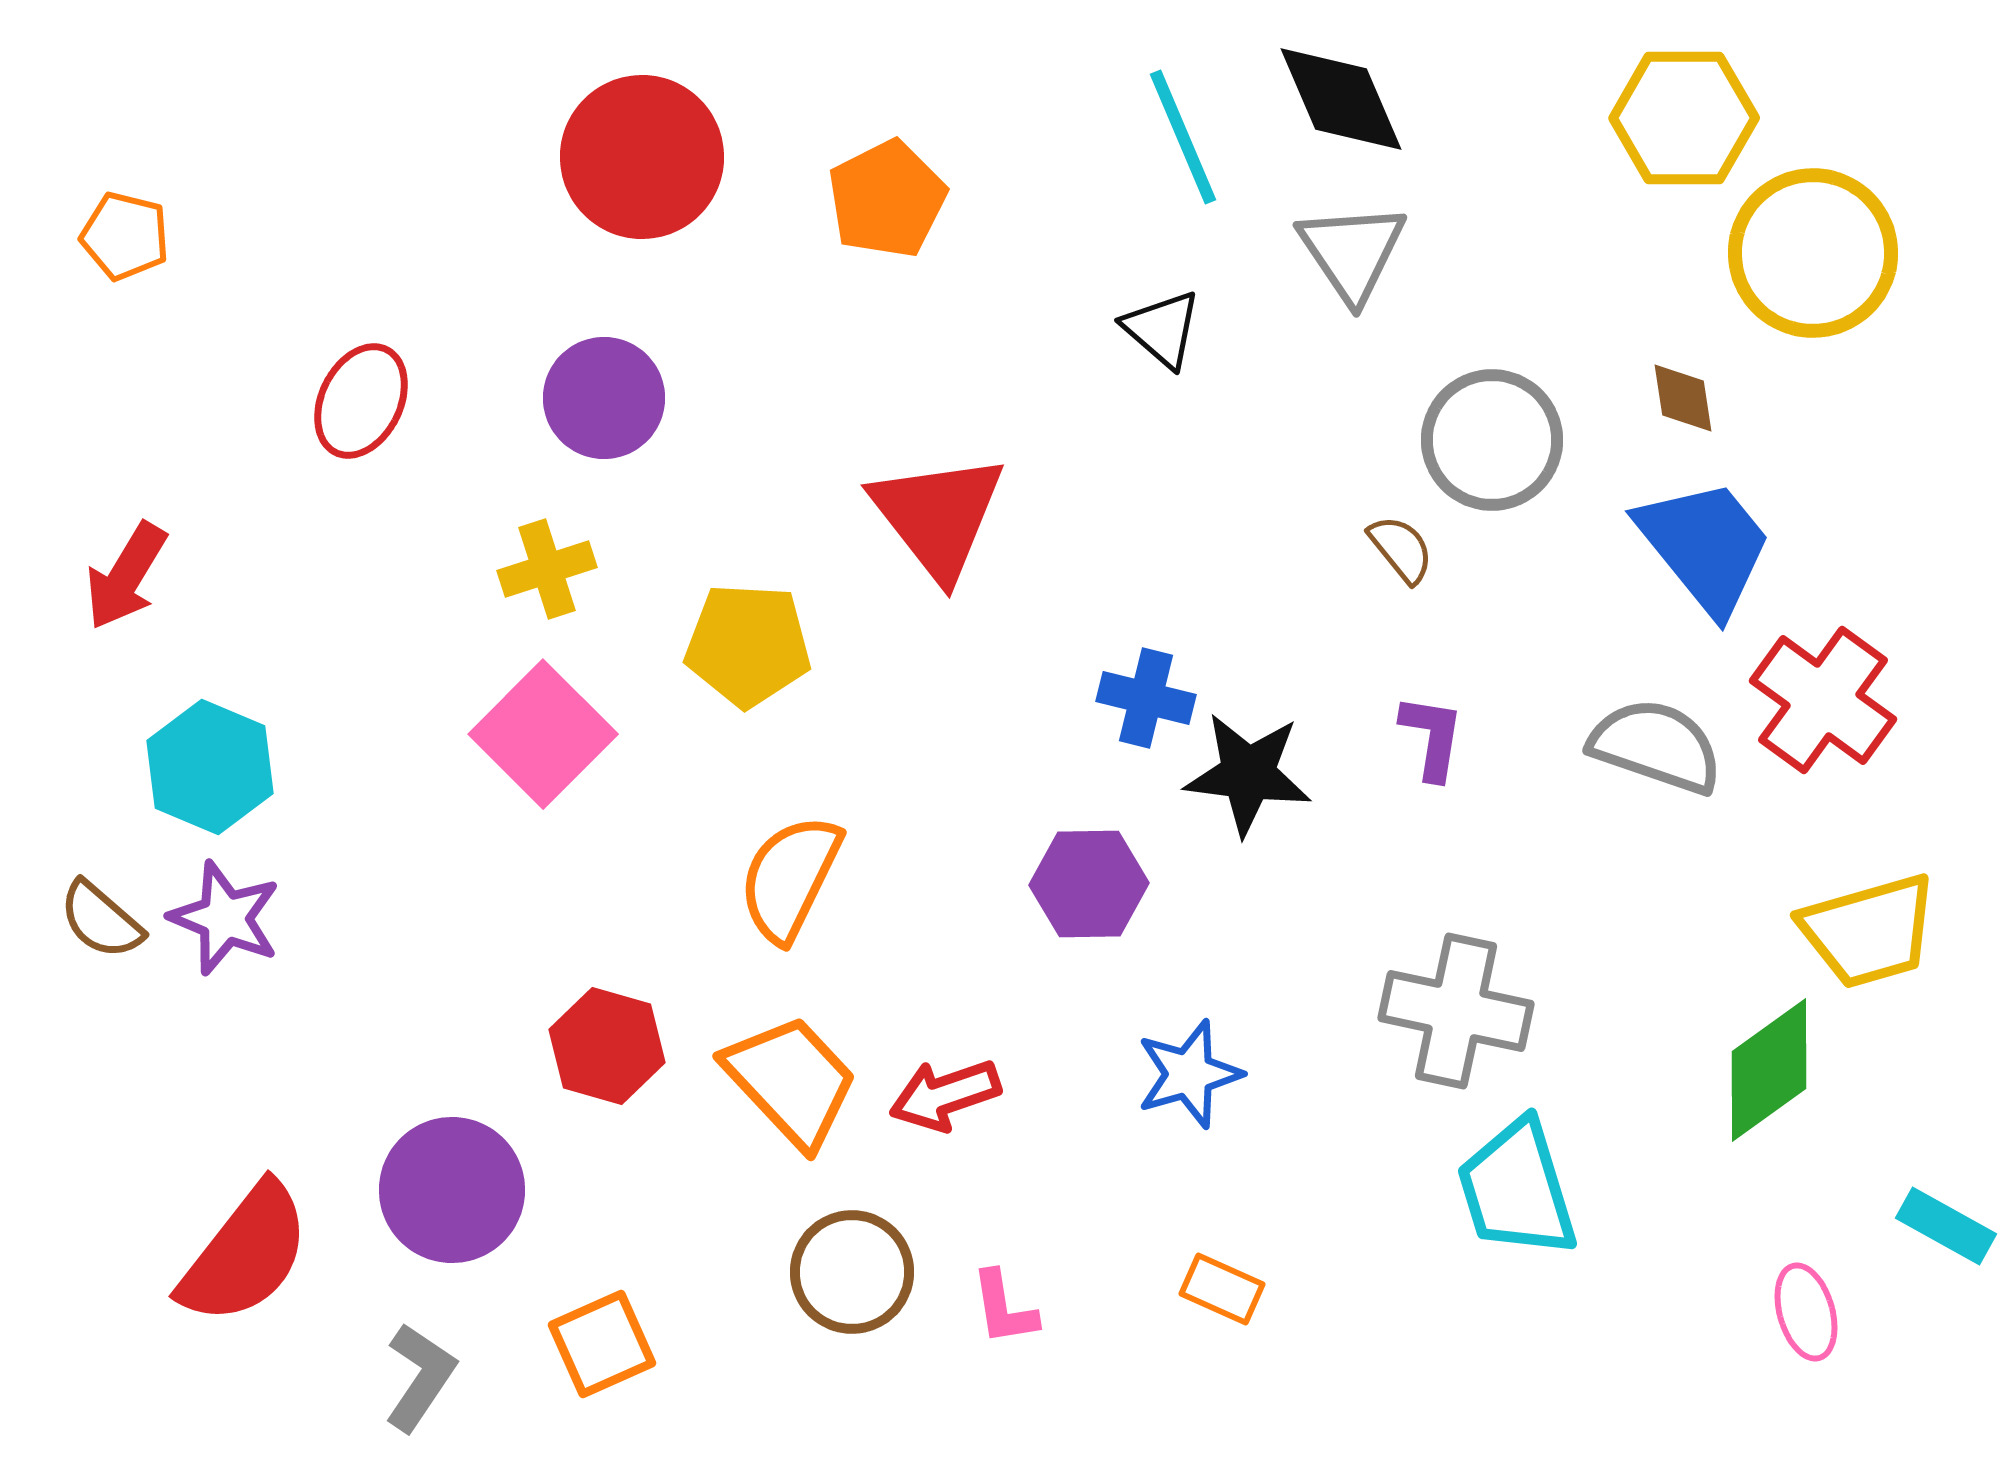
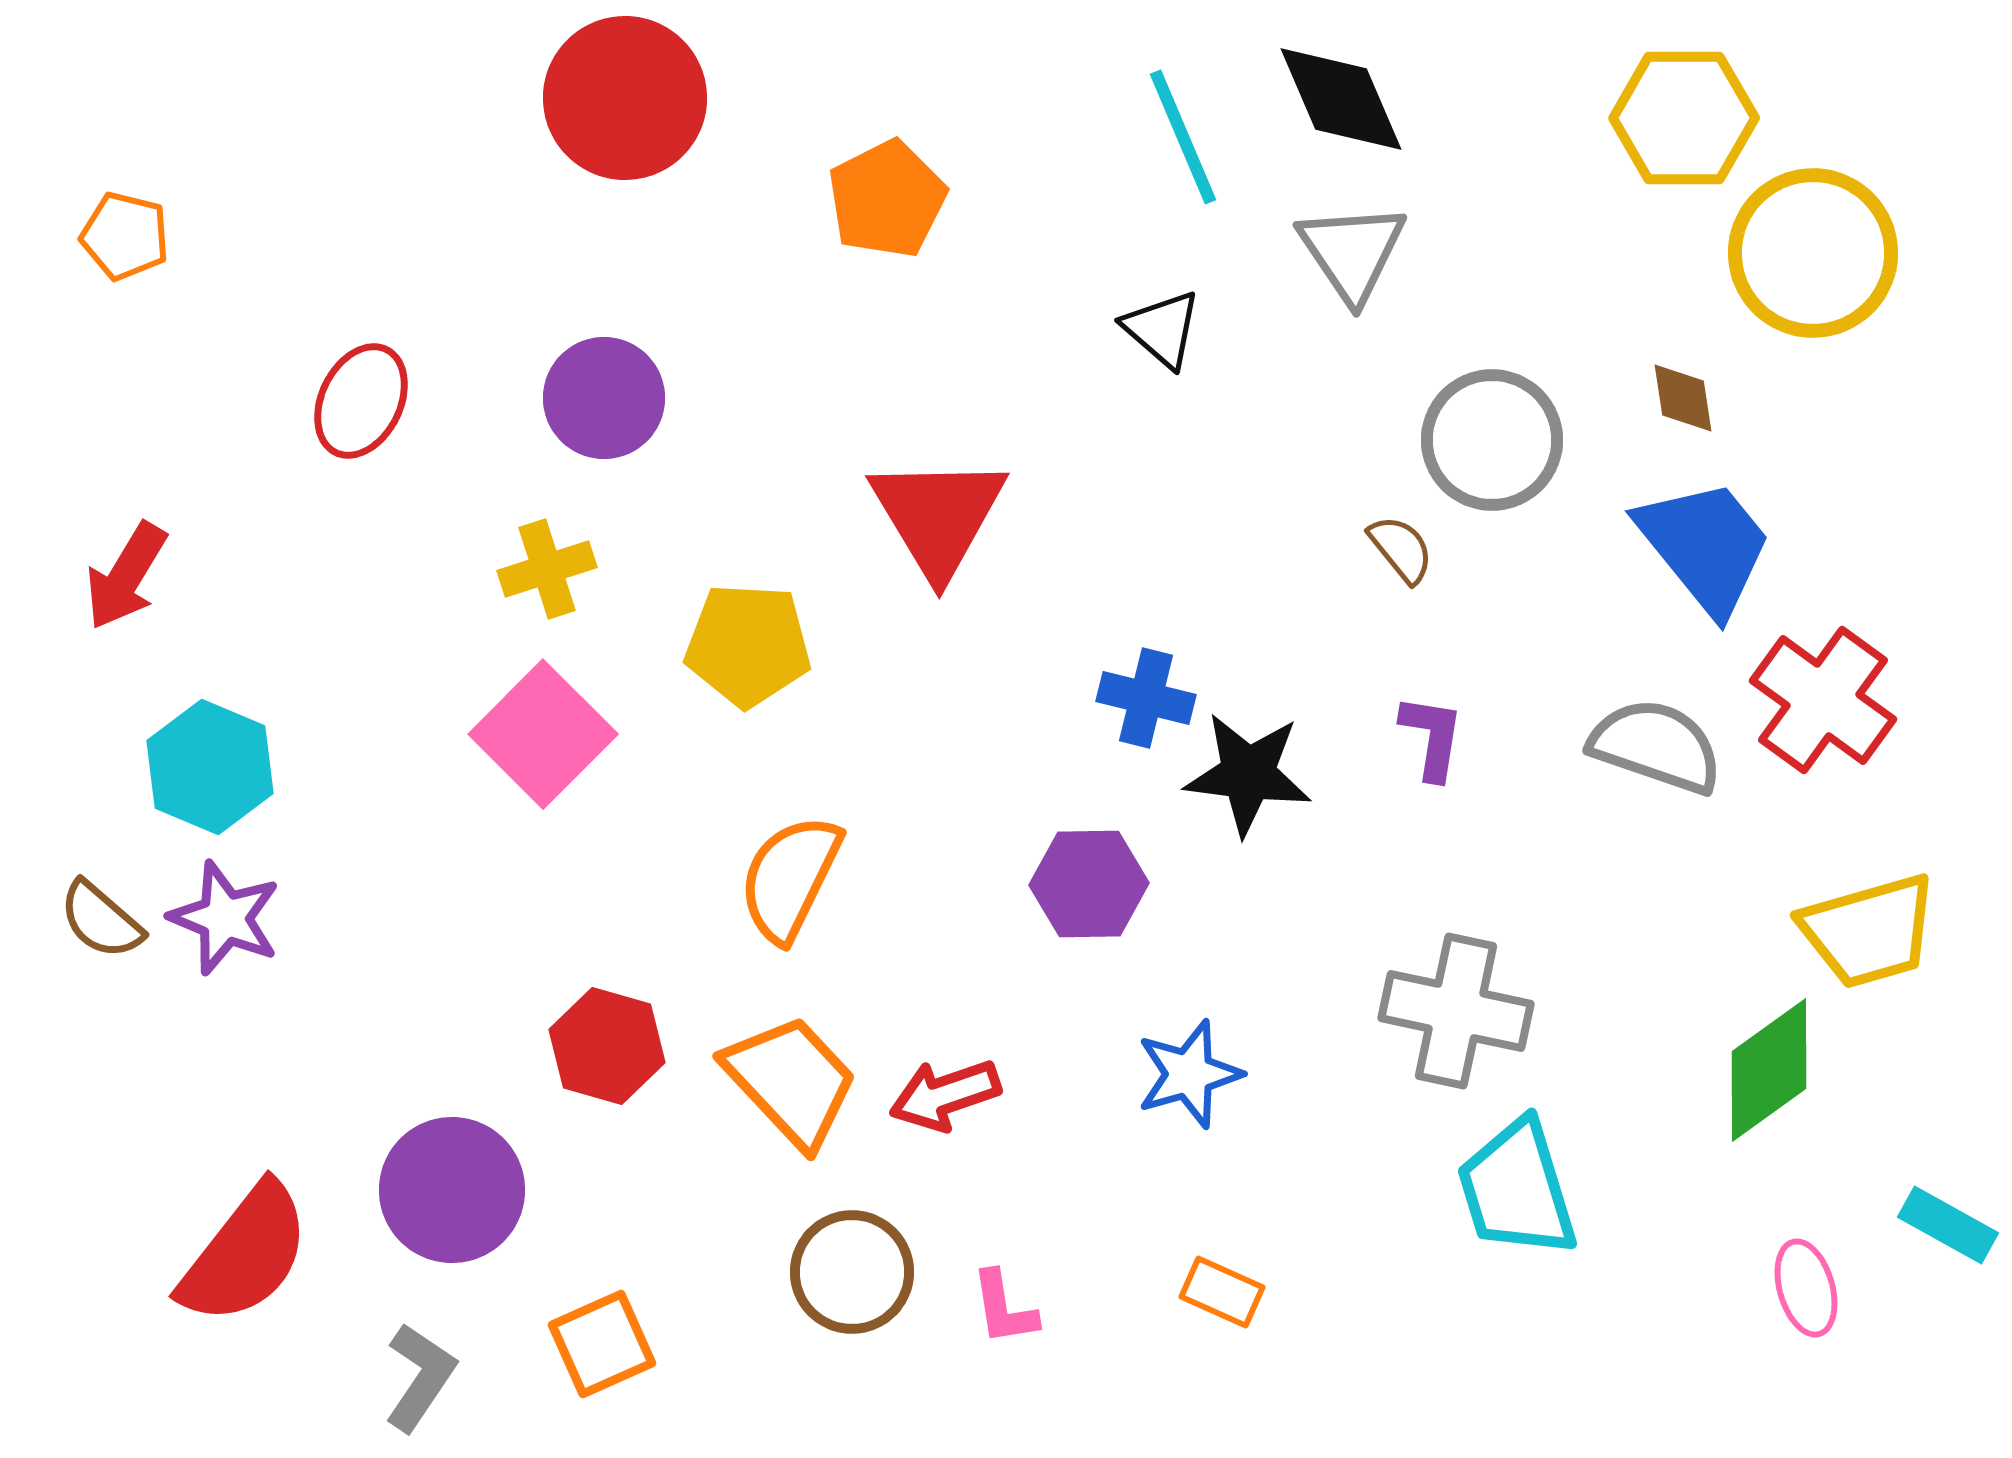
red circle at (642, 157): moved 17 px left, 59 px up
red triangle at (938, 516): rotated 7 degrees clockwise
cyan rectangle at (1946, 1226): moved 2 px right, 1 px up
orange rectangle at (1222, 1289): moved 3 px down
pink ellipse at (1806, 1312): moved 24 px up
